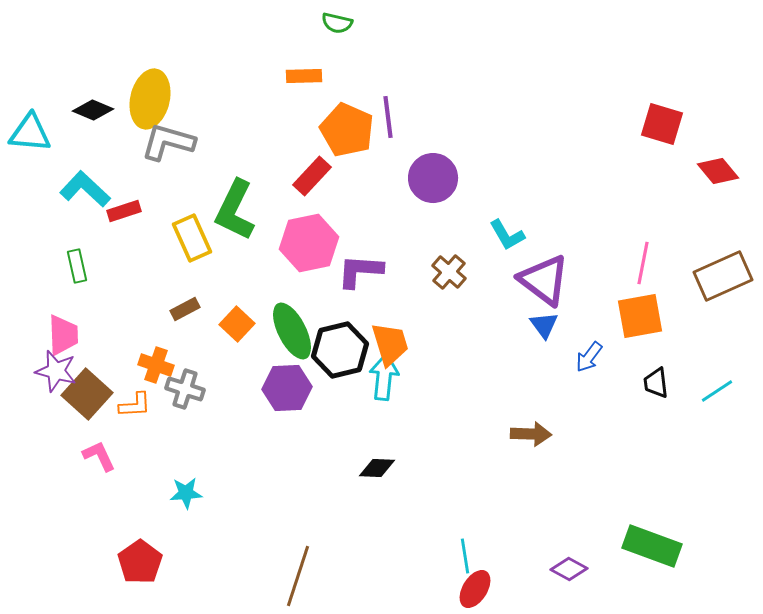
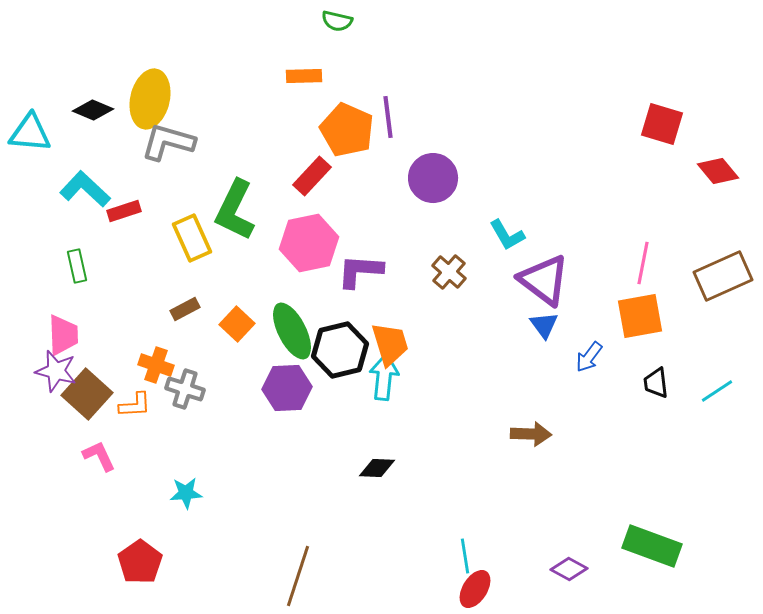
green semicircle at (337, 23): moved 2 px up
